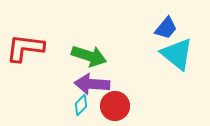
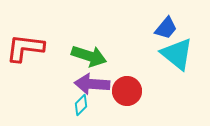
red circle: moved 12 px right, 15 px up
